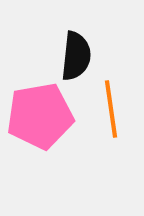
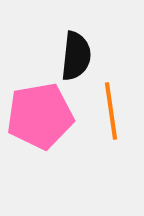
orange line: moved 2 px down
